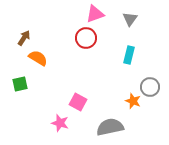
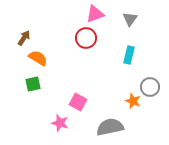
green square: moved 13 px right
